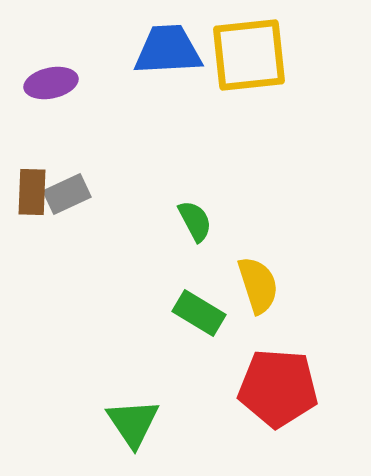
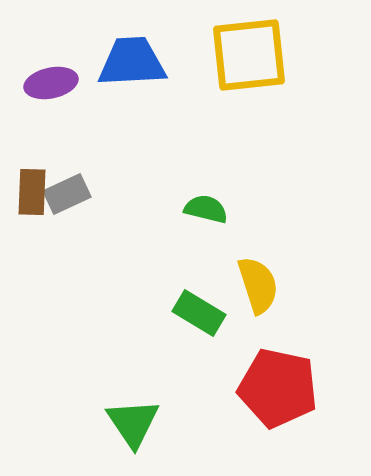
blue trapezoid: moved 36 px left, 12 px down
green semicircle: moved 11 px right, 12 px up; rotated 48 degrees counterclockwise
red pentagon: rotated 8 degrees clockwise
